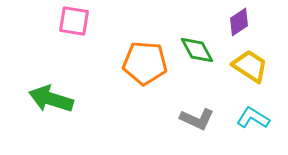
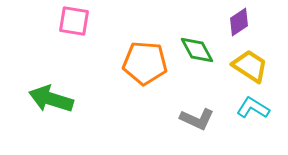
cyan L-shape: moved 10 px up
